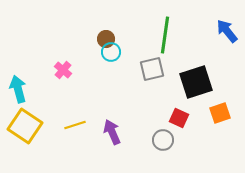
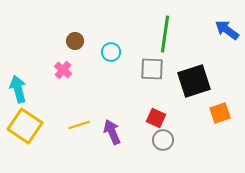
blue arrow: moved 1 px up; rotated 15 degrees counterclockwise
green line: moved 1 px up
brown circle: moved 31 px left, 2 px down
gray square: rotated 15 degrees clockwise
black square: moved 2 px left, 1 px up
red square: moved 23 px left
yellow line: moved 4 px right
